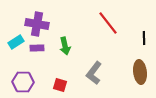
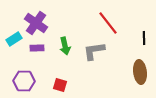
purple cross: moved 1 px left, 1 px up; rotated 25 degrees clockwise
cyan rectangle: moved 2 px left, 3 px up
gray L-shape: moved 22 px up; rotated 45 degrees clockwise
purple hexagon: moved 1 px right, 1 px up
